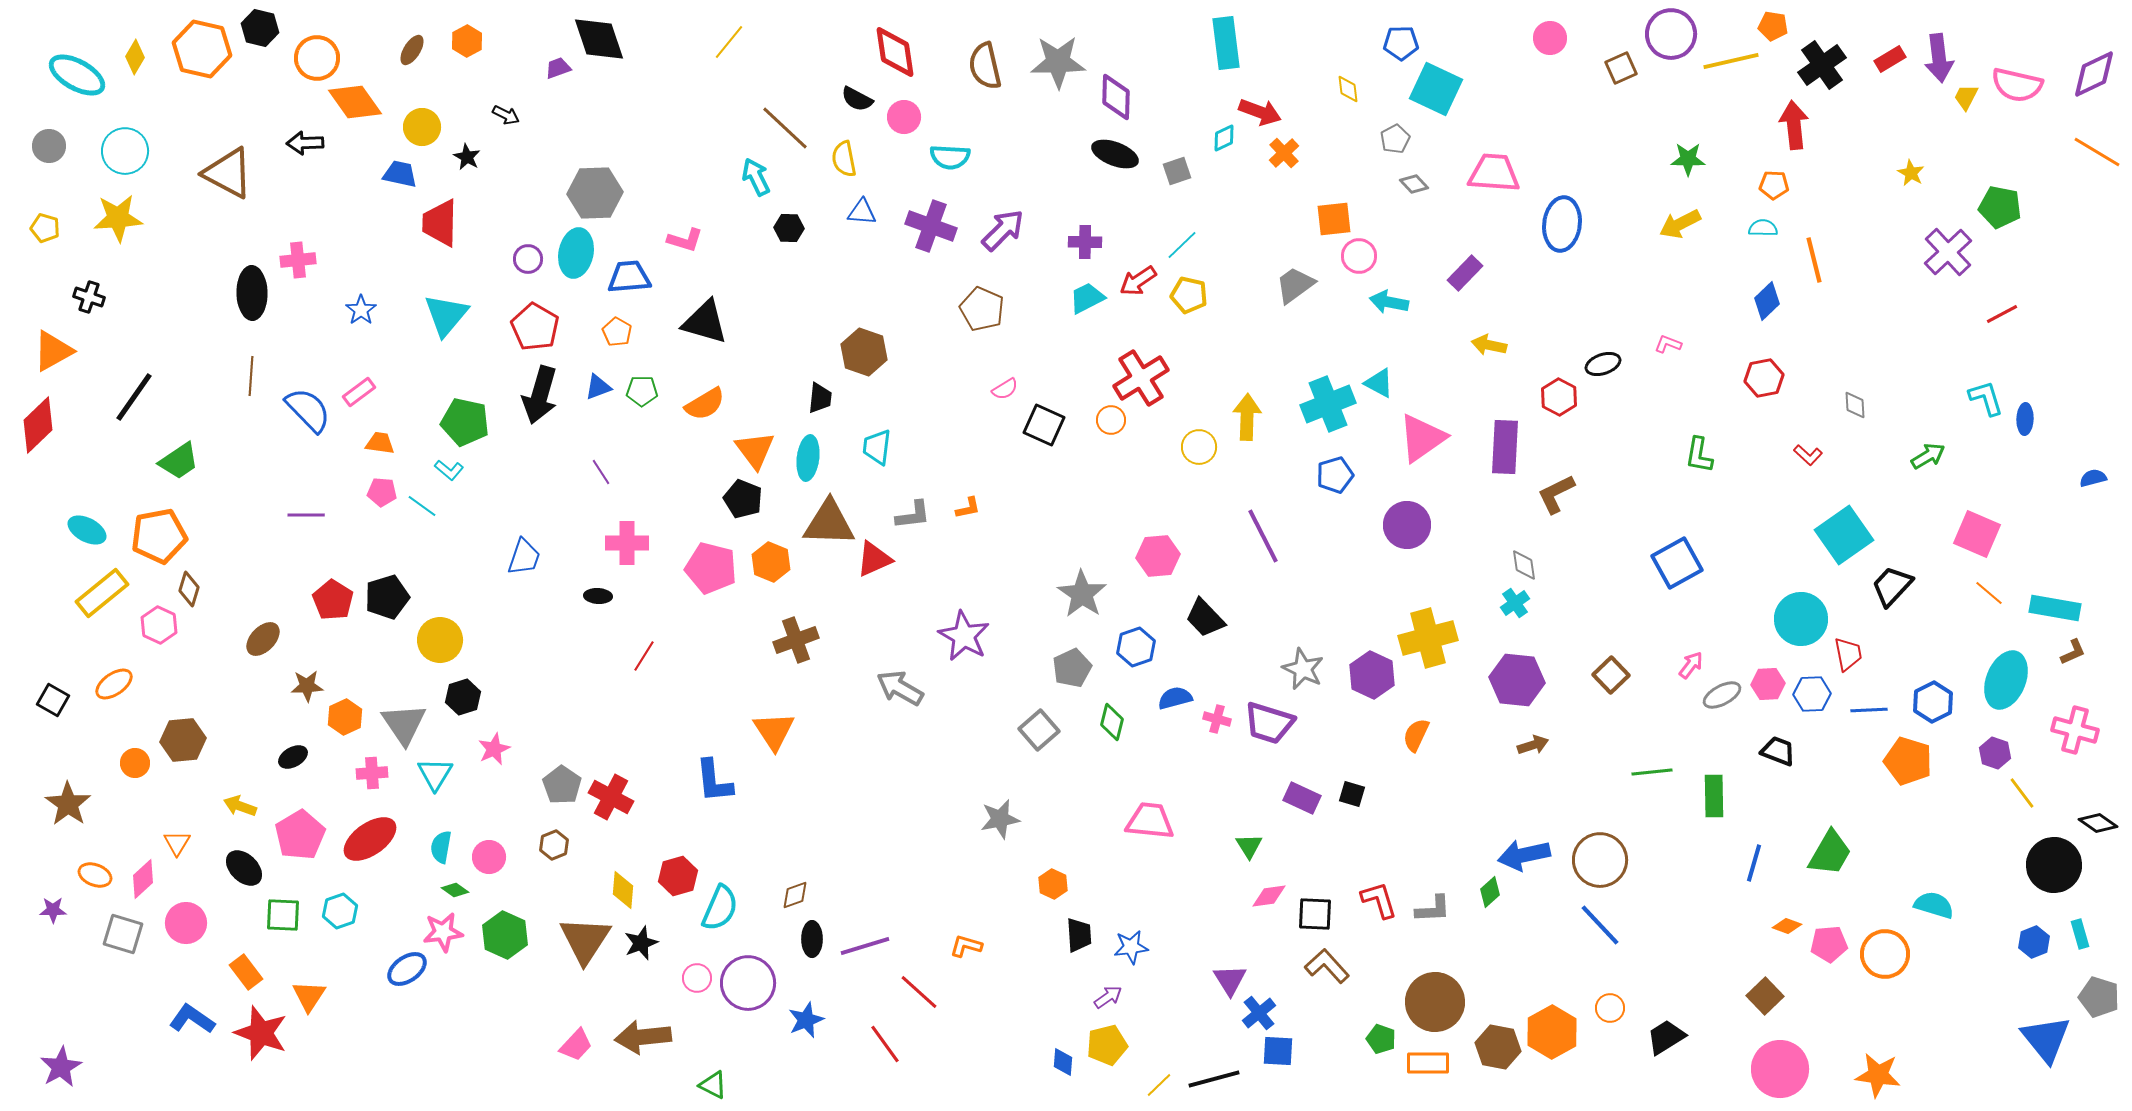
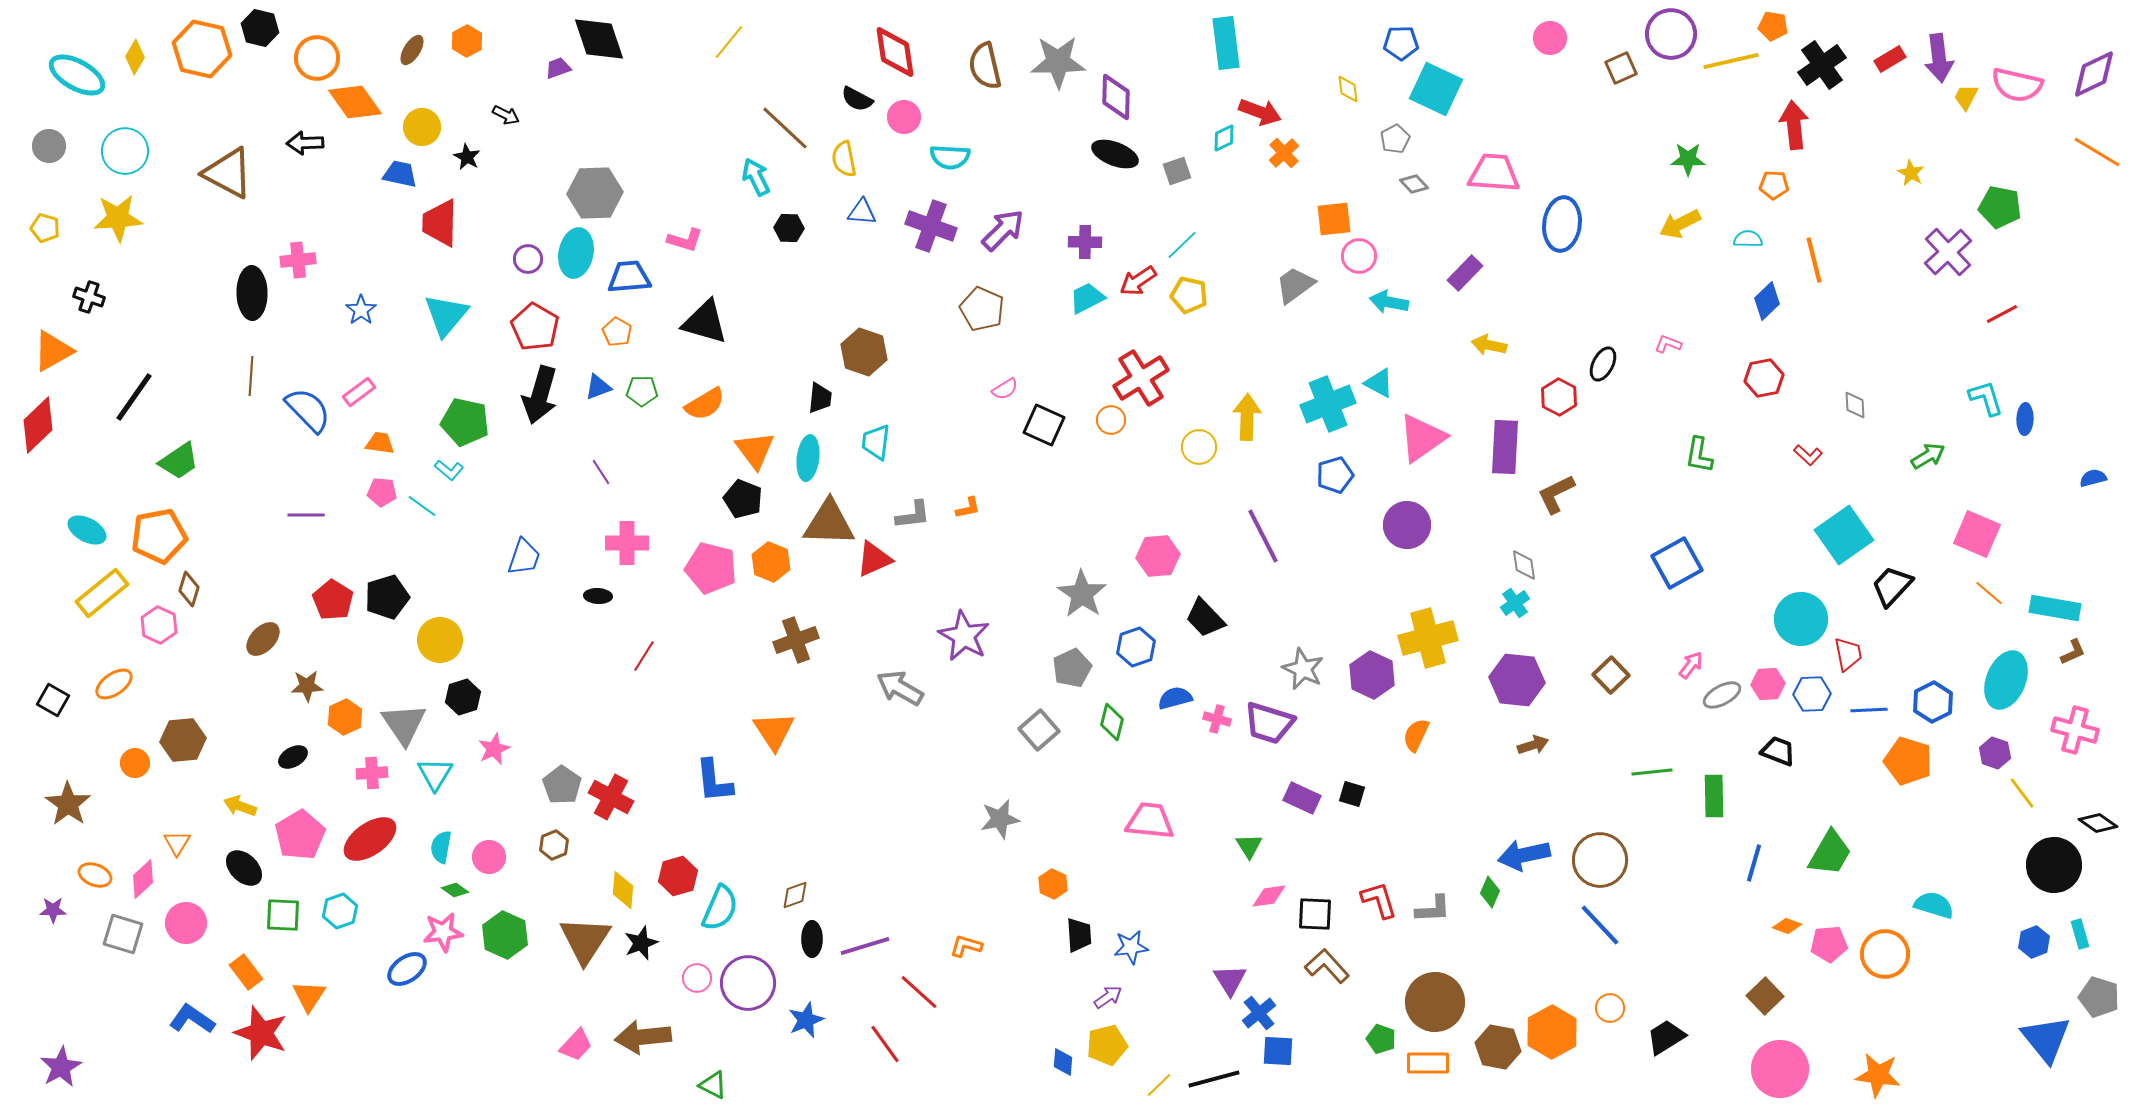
cyan semicircle at (1763, 228): moved 15 px left, 11 px down
black ellipse at (1603, 364): rotated 44 degrees counterclockwise
cyan trapezoid at (877, 447): moved 1 px left, 5 px up
green diamond at (1490, 892): rotated 24 degrees counterclockwise
